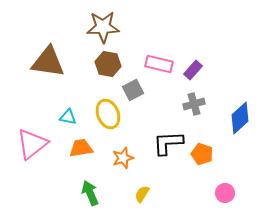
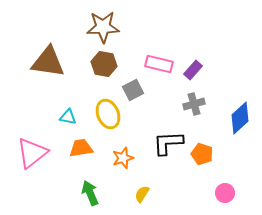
brown hexagon: moved 4 px left
pink triangle: moved 9 px down
